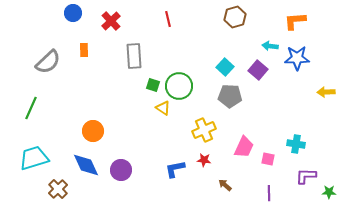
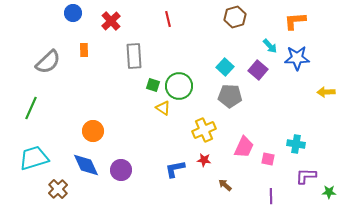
cyan arrow: rotated 140 degrees counterclockwise
purple line: moved 2 px right, 3 px down
